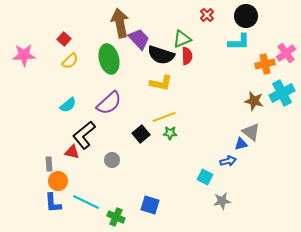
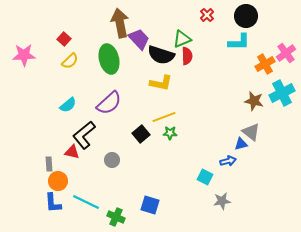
orange cross: rotated 18 degrees counterclockwise
